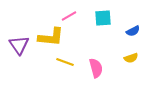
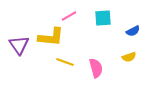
yellow semicircle: moved 2 px left, 1 px up
